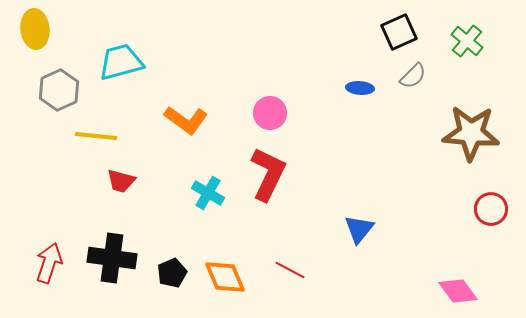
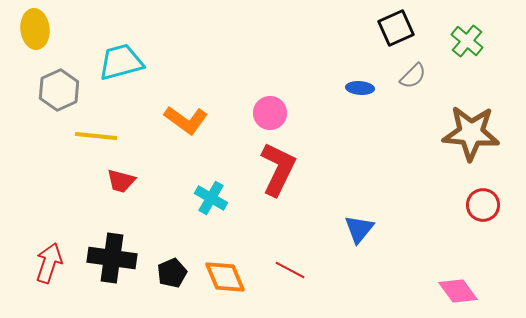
black square: moved 3 px left, 4 px up
red L-shape: moved 10 px right, 5 px up
cyan cross: moved 3 px right, 5 px down
red circle: moved 8 px left, 4 px up
